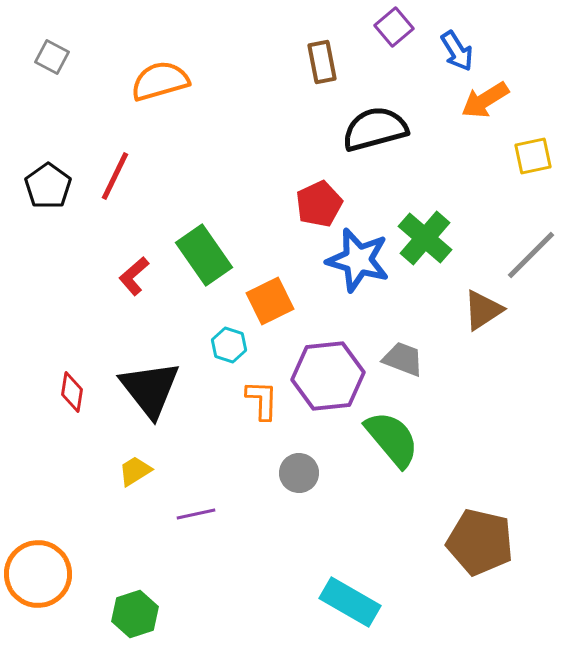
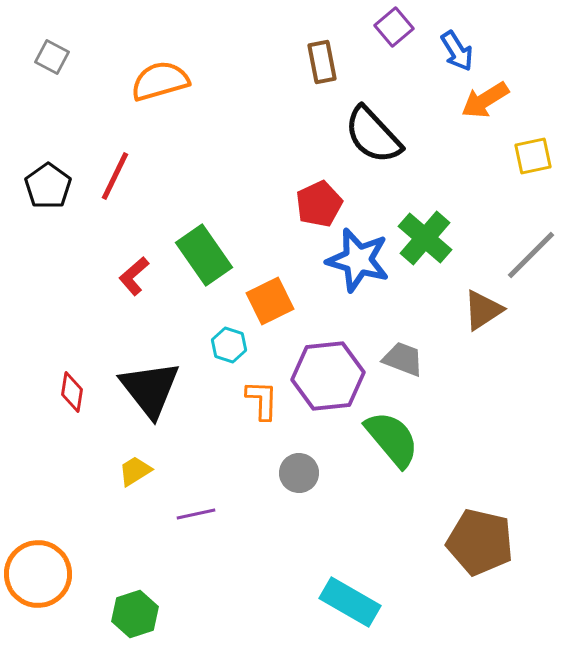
black semicircle: moved 2 px left, 6 px down; rotated 118 degrees counterclockwise
